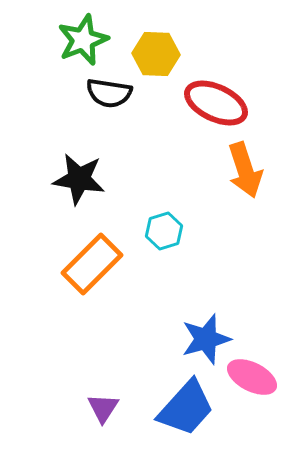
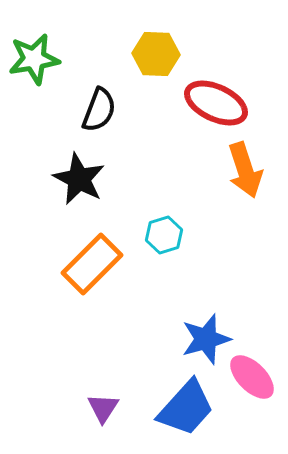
green star: moved 49 px left, 19 px down; rotated 12 degrees clockwise
black semicircle: moved 10 px left, 17 px down; rotated 78 degrees counterclockwise
black star: rotated 18 degrees clockwise
cyan hexagon: moved 4 px down
pink ellipse: rotated 18 degrees clockwise
